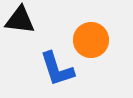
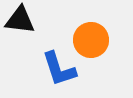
blue L-shape: moved 2 px right
